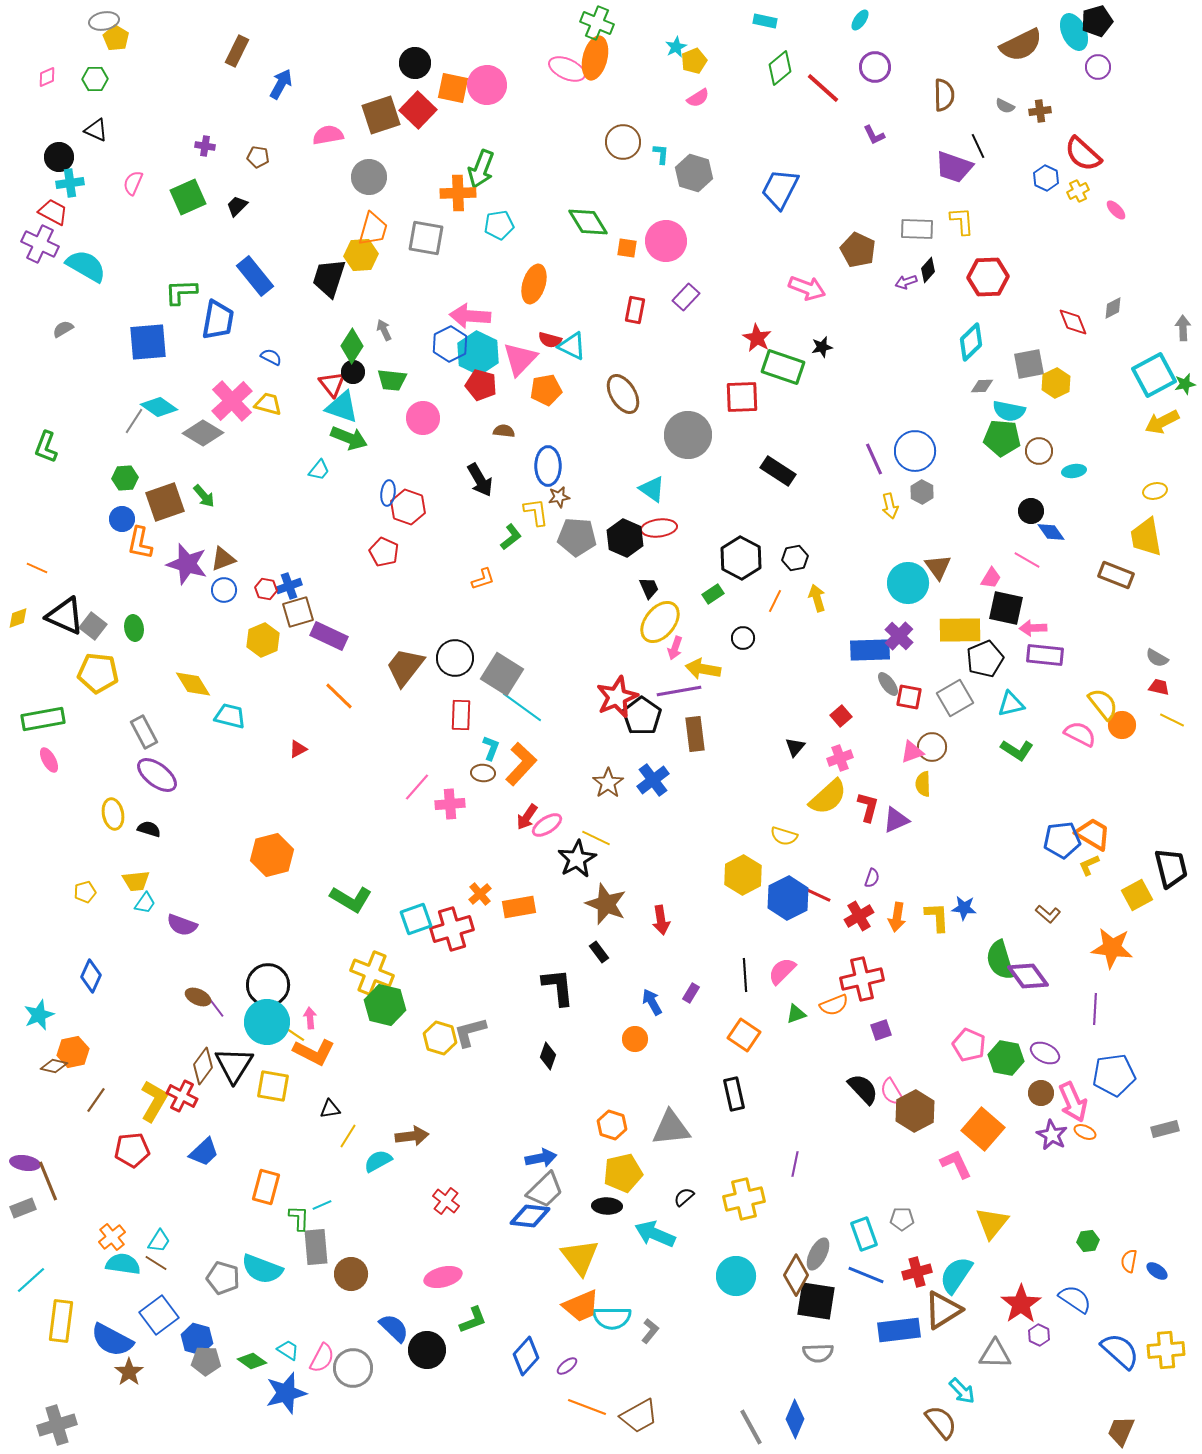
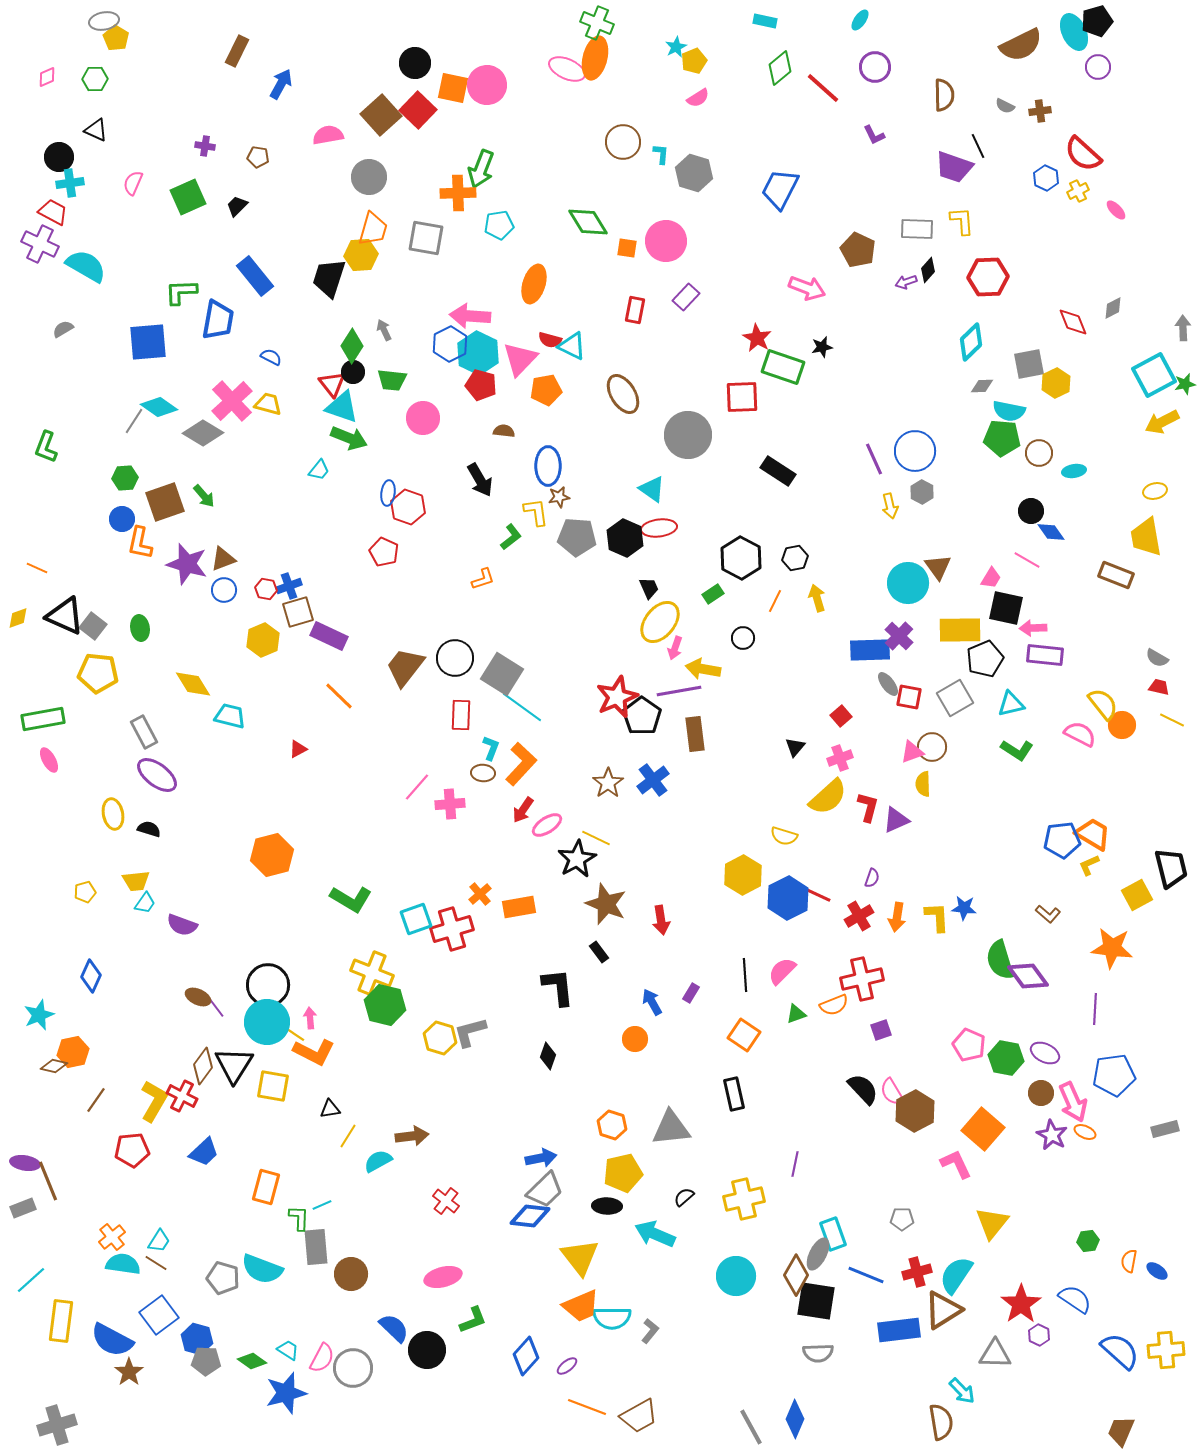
brown square at (381, 115): rotated 24 degrees counterclockwise
brown circle at (1039, 451): moved 2 px down
green ellipse at (134, 628): moved 6 px right
red arrow at (527, 817): moved 4 px left, 7 px up
cyan rectangle at (864, 1234): moved 31 px left
brown semicircle at (941, 1422): rotated 30 degrees clockwise
